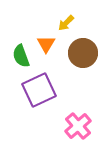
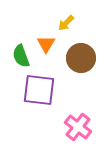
brown circle: moved 2 px left, 5 px down
purple square: rotated 32 degrees clockwise
pink cross: moved 1 px down; rotated 12 degrees counterclockwise
